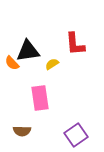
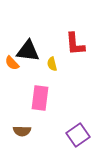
black triangle: rotated 15 degrees clockwise
yellow semicircle: rotated 72 degrees counterclockwise
pink rectangle: rotated 15 degrees clockwise
purple square: moved 2 px right
